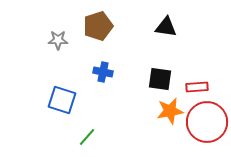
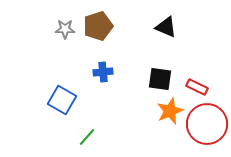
black triangle: rotated 15 degrees clockwise
gray star: moved 7 px right, 11 px up
blue cross: rotated 18 degrees counterclockwise
red rectangle: rotated 30 degrees clockwise
blue square: rotated 12 degrees clockwise
orange star: rotated 12 degrees counterclockwise
red circle: moved 2 px down
